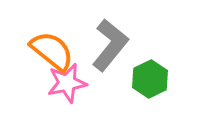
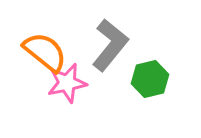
orange semicircle: moved 7 px left, 1 px down
green hexagon: rotated 12 degrees clockwise
